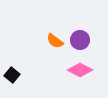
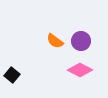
purple circle: moved 1 px right, 1 px down
